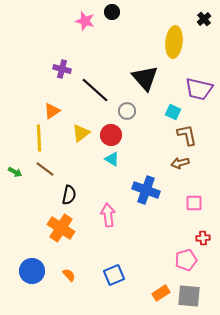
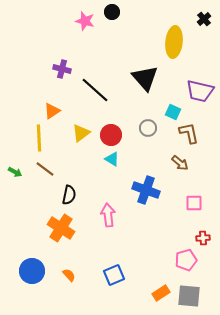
purple trapezoid: moved 1 px right, 2 px down
gray circle: moved 21 px right, 17 px down
brown L-shape: moved 2 px right, 2 px up
brown arrow: rotated 126 degrees counterclockwise
